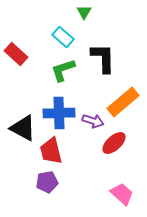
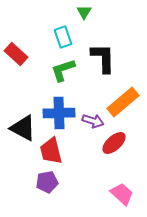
cyan rectangle: rotated 30 degrees clockwise
